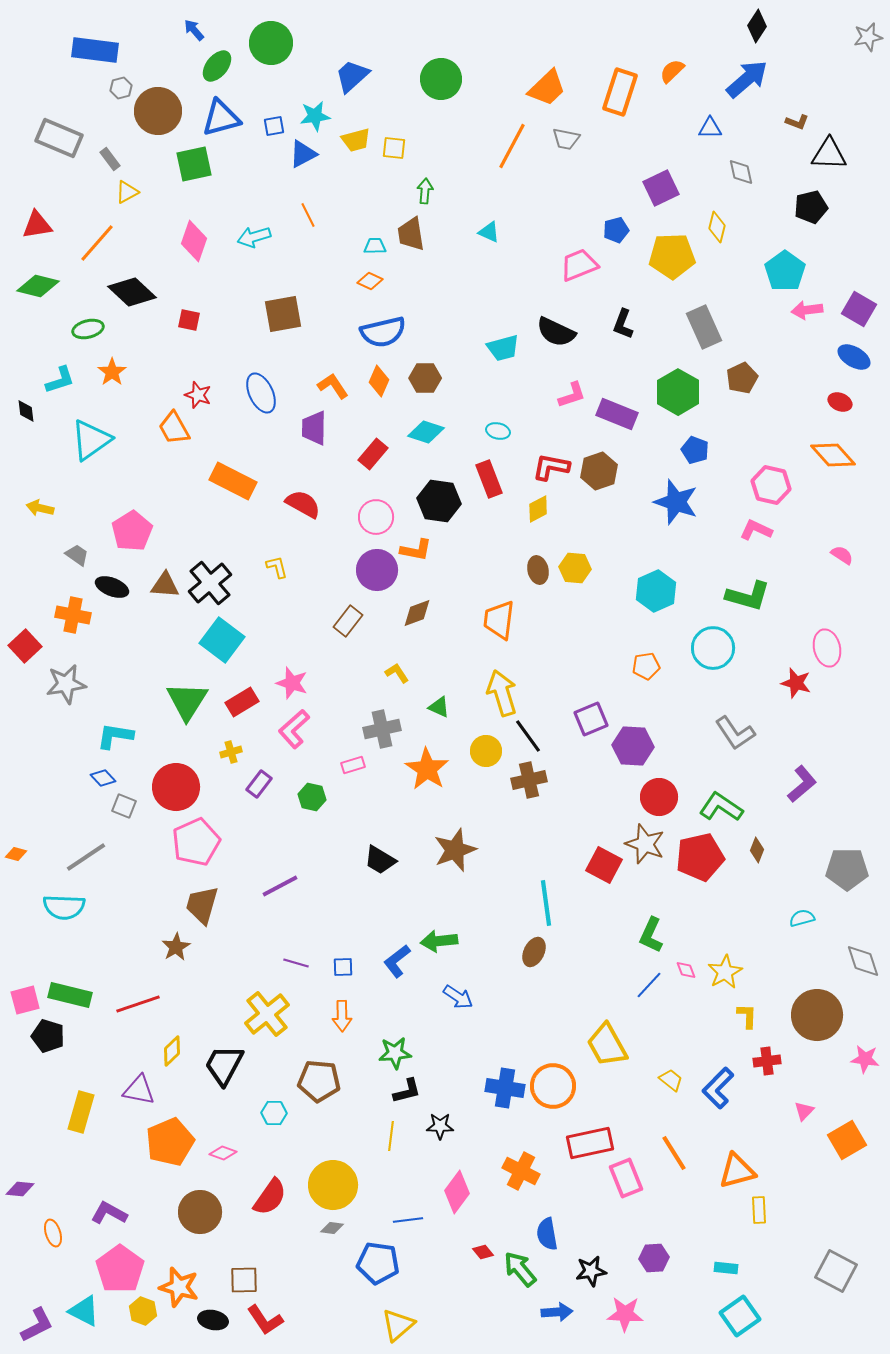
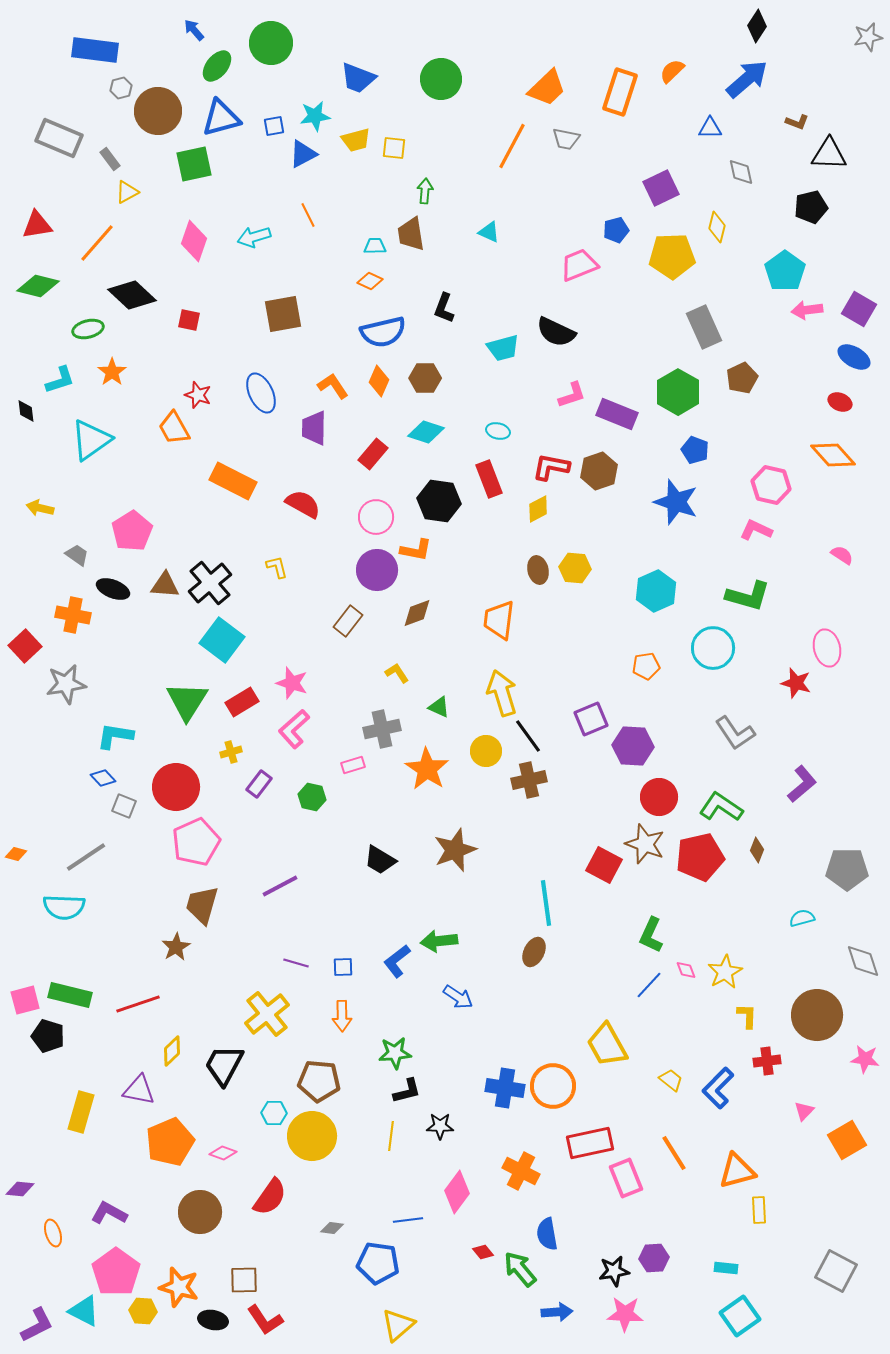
blue trapezoid at (352, 76): moved 6 px right, 2 px down; rotated 117 degrees counterclockwise
black diamond at (132, 292): moved 3 px down
black L-shape at (623, 324): moved 179 px left, 16 px up
black ellipse at (112, 587): moved 1 px right, 2 px down
yellow circle at (333, 1185): moved 21 px left, 49 px up
pink pentagon at (120, 1269): moved 4 px left, 3 px down
black star at (591, 1271): moved 23 px right
yellow hexagon at (143, 1311): rotated 16 degrees counterclockwise
